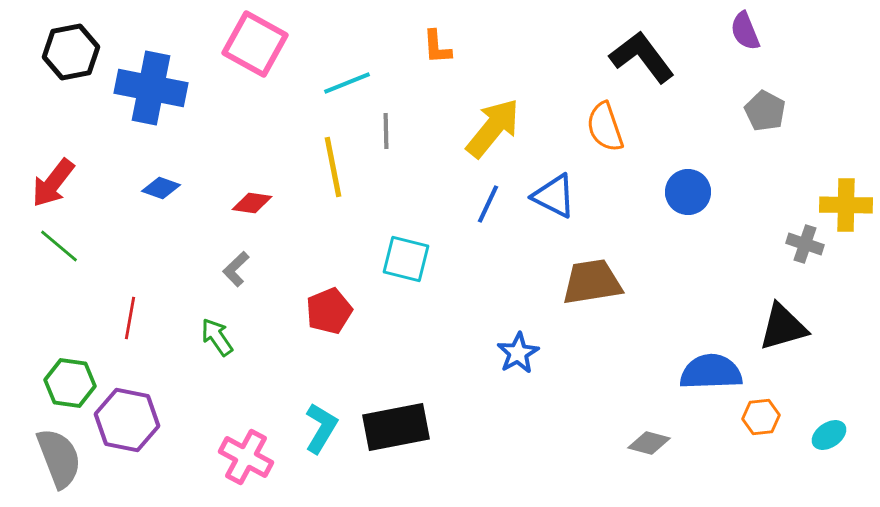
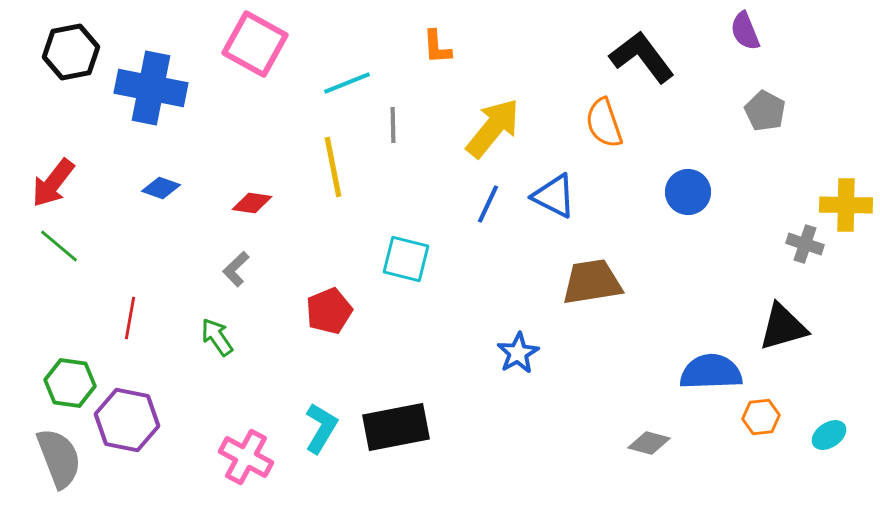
orange semicircle: moved 1 px left, 4 px up
gray line: moved 7 px right, 6 px up
